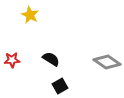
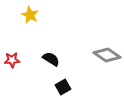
gray diamond: moved 7 px up
black square: moved 3 px right, 1 px down
